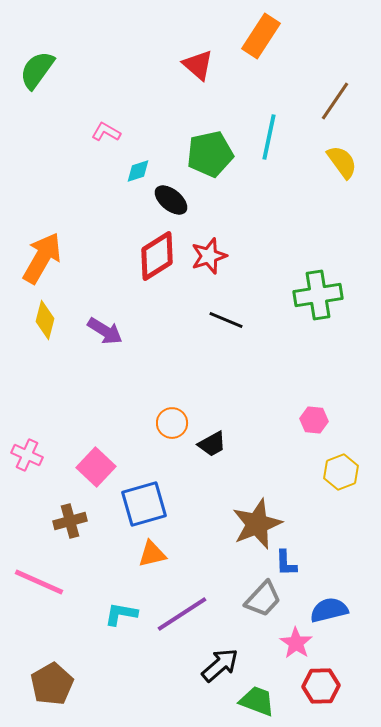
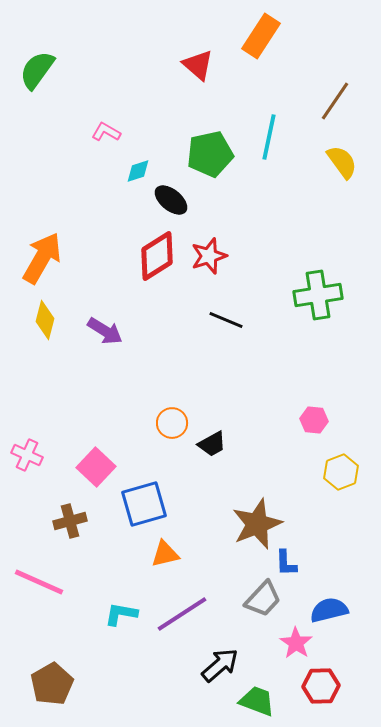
orange triangle: moved 13 px right
